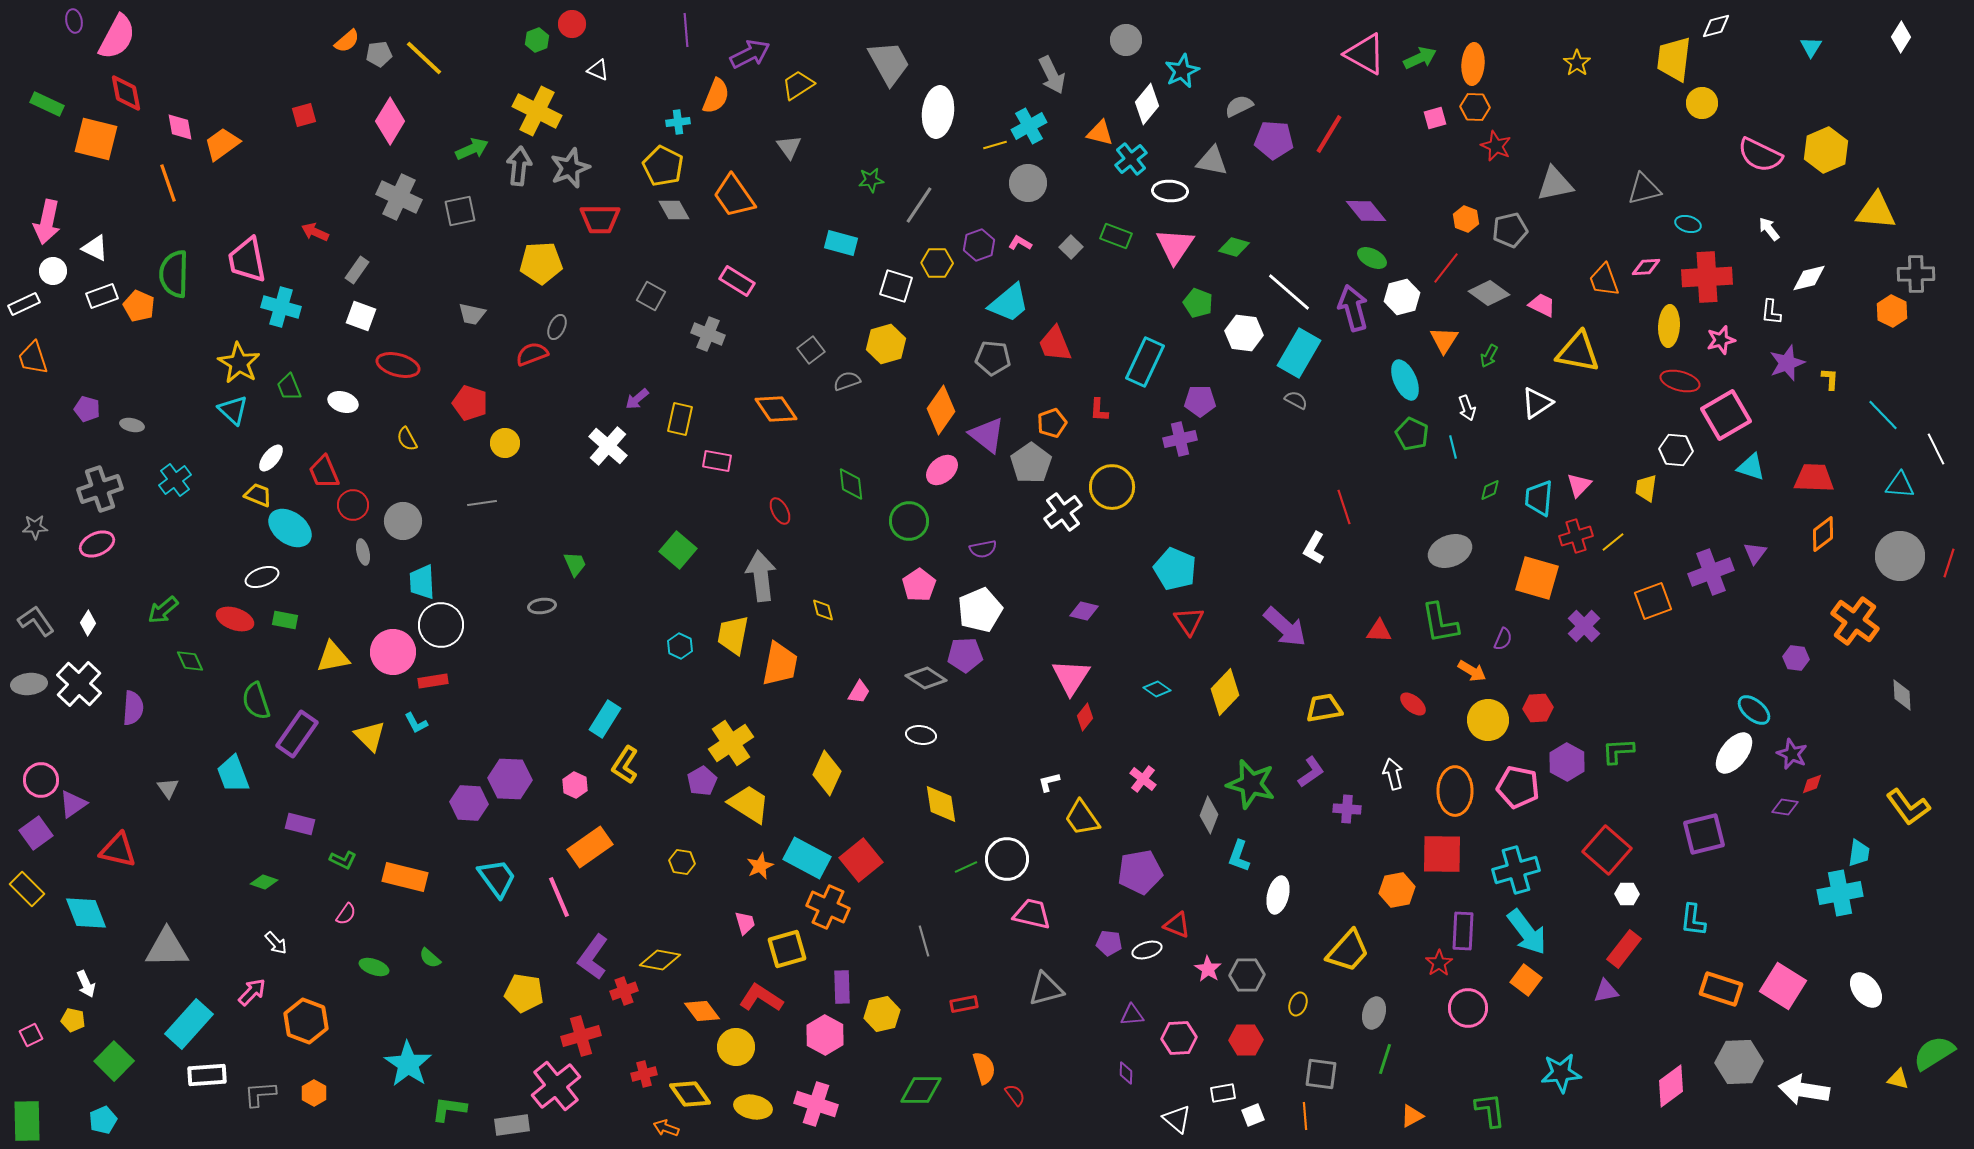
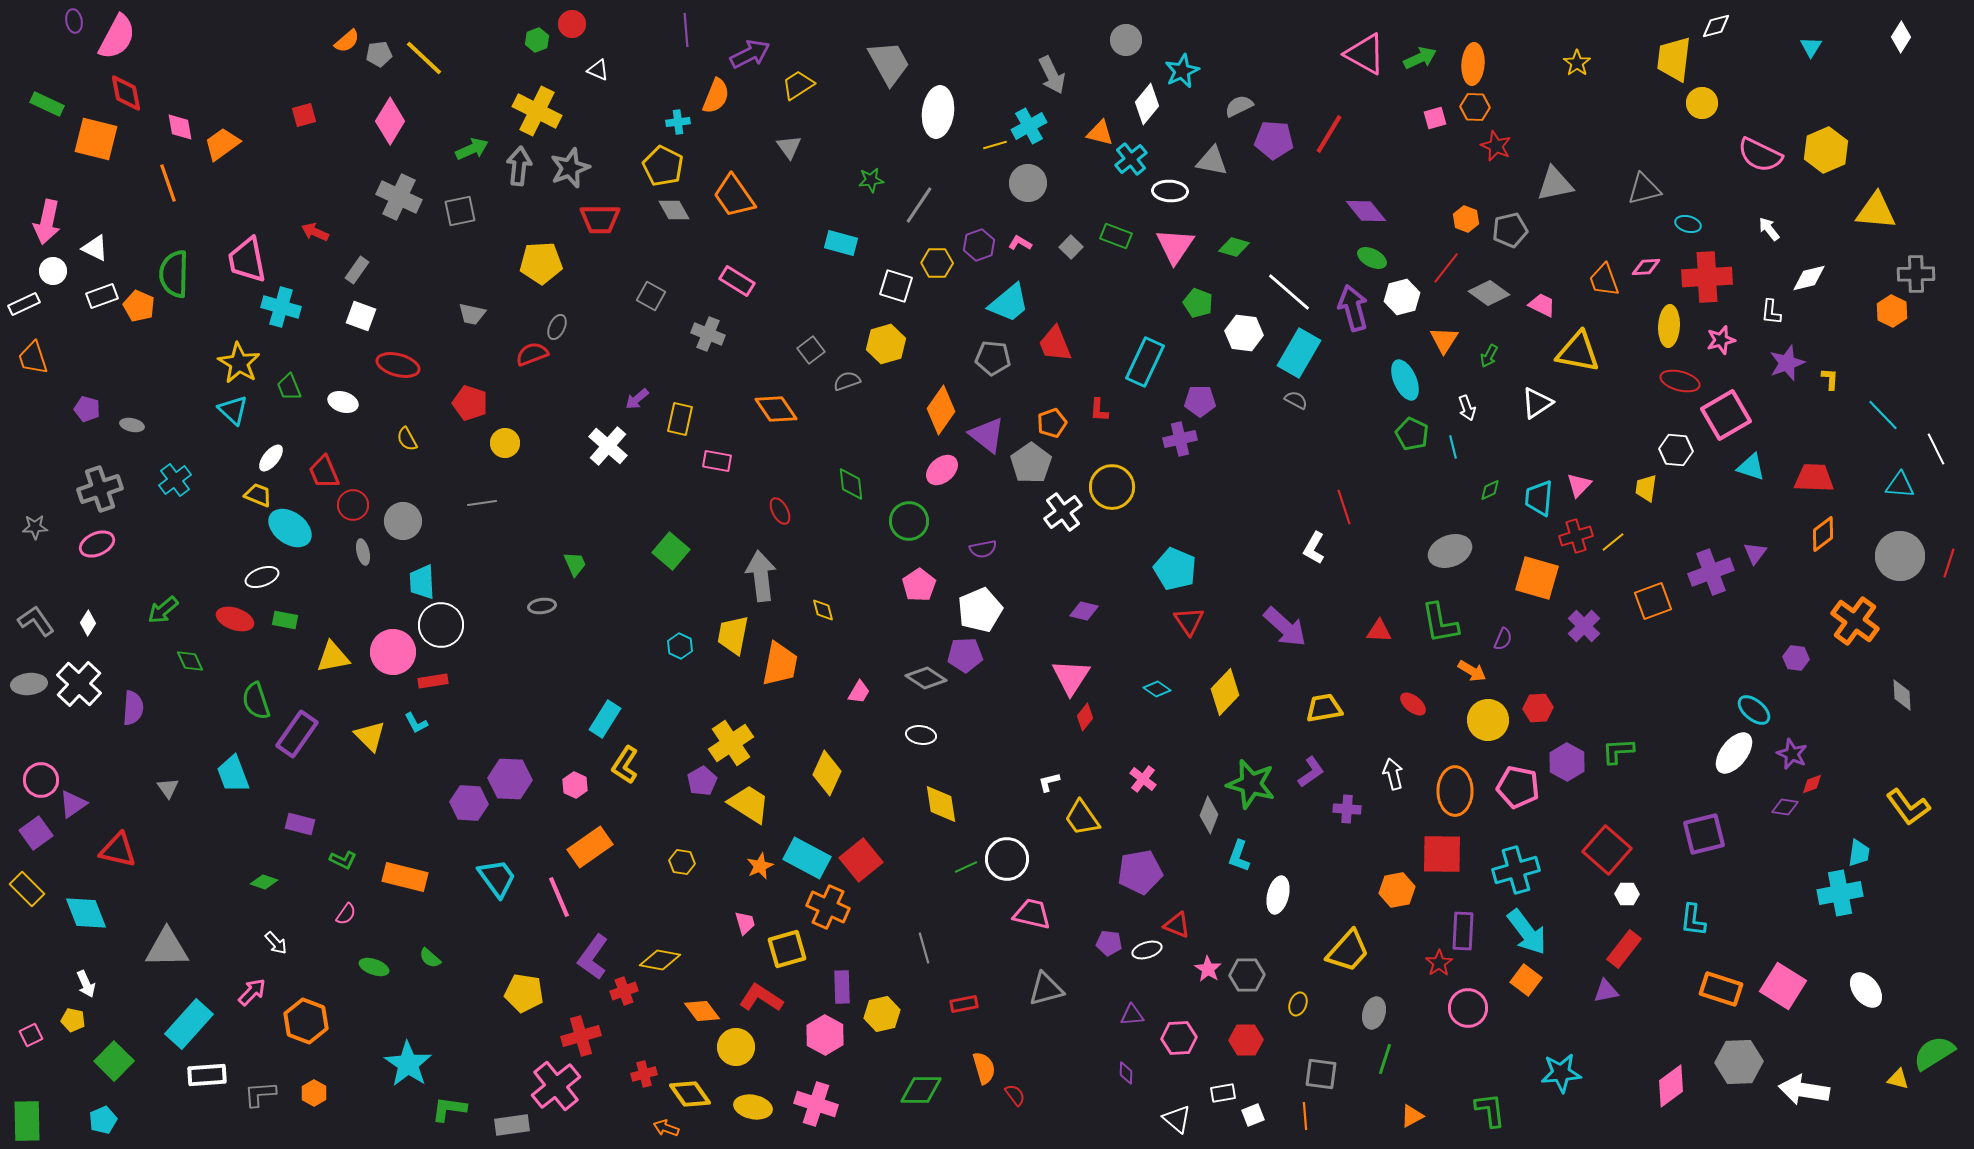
green square at (678, 550): moved 7 px left, 1 px down
gray line at (924, 941): moved 7 px down
